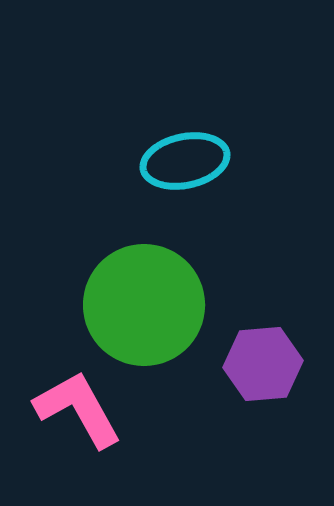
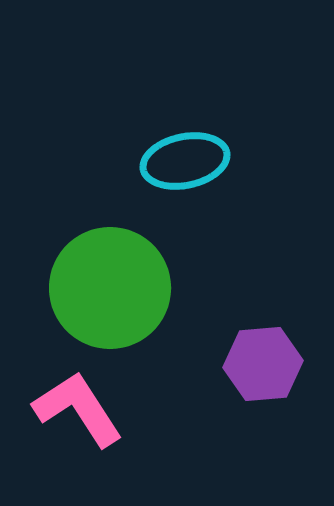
green circle: moved 34 px left, 17 px up
pink L-shape: rotated 4 degrees counterclockwise
